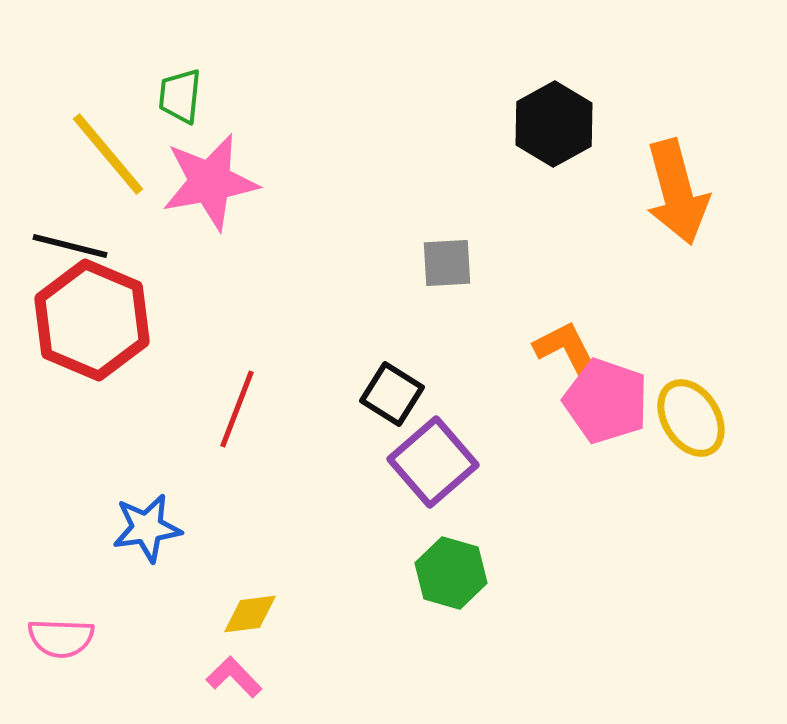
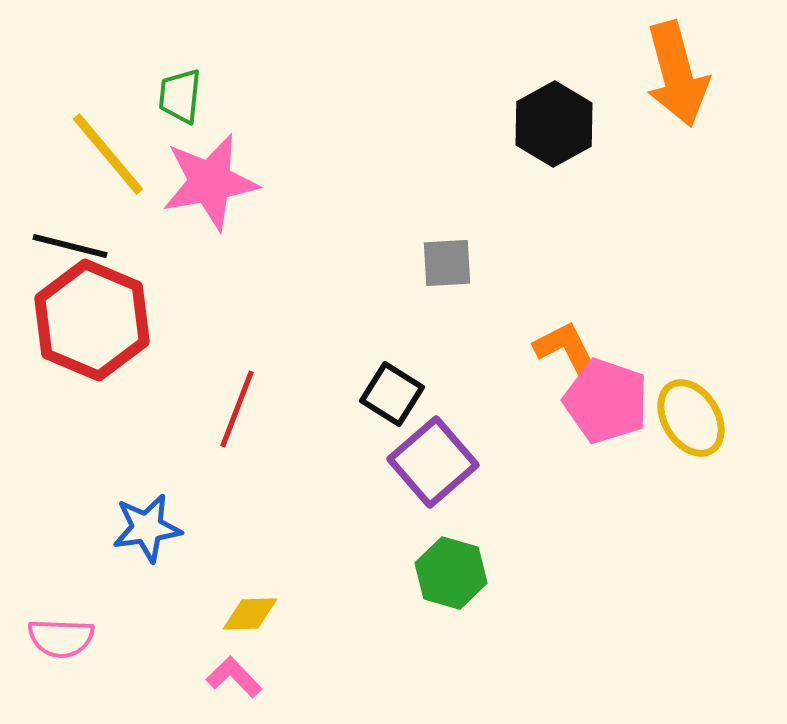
orange arrow: moved 118 px up
yellow diamond: rotated 6 degrees clockwise
